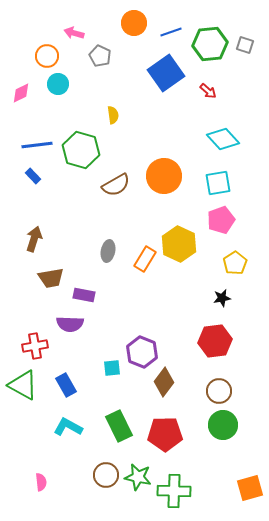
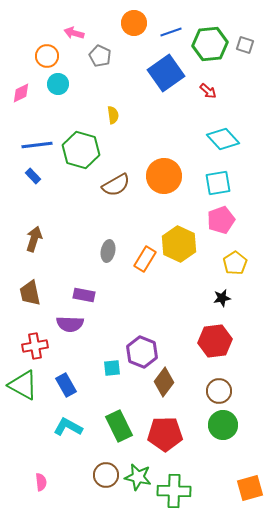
brown trapezoid at (51, 278): moved 21 px left, 15 px down; rotated 88 degrees clockwise
